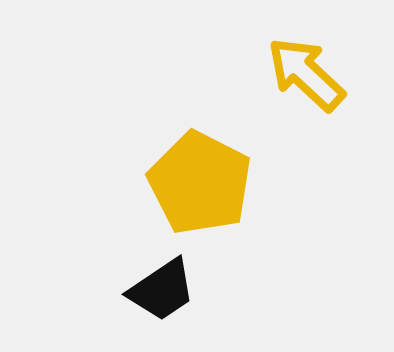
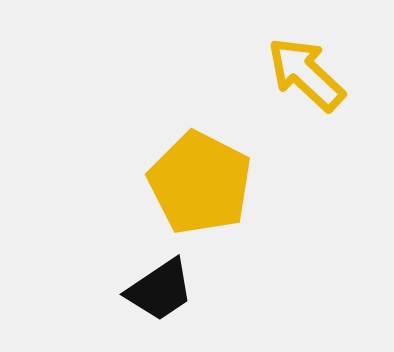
black trapezoid: moved 2 px left
